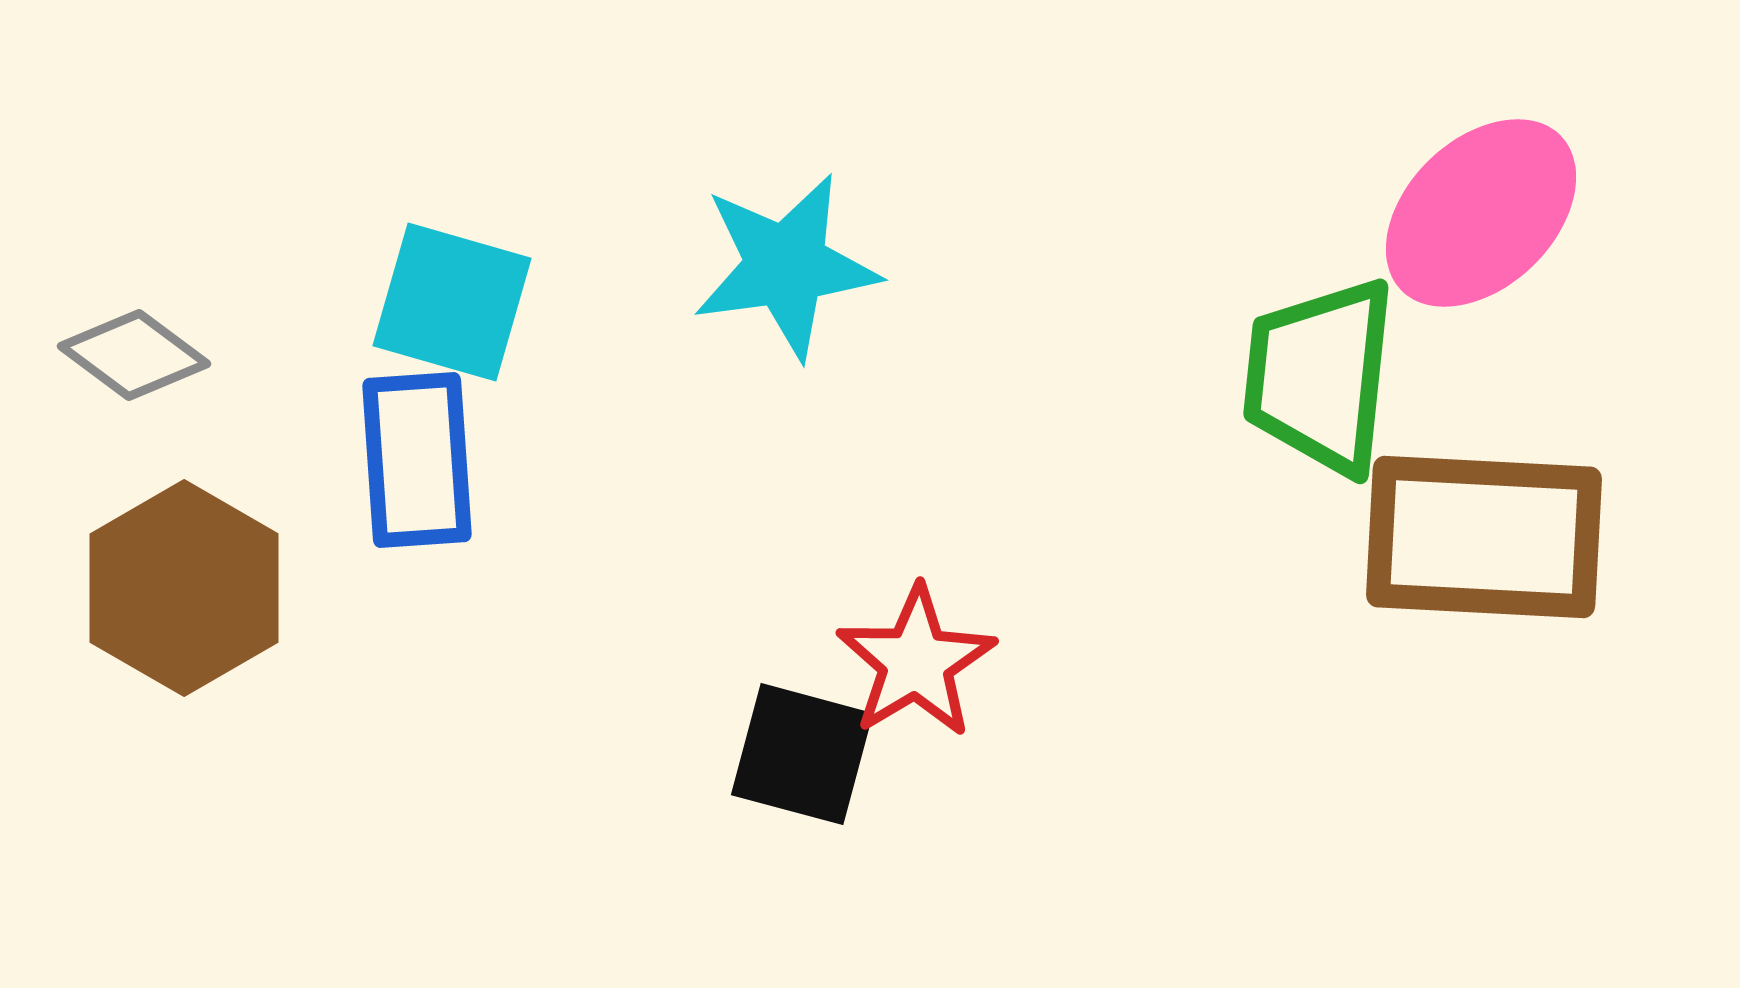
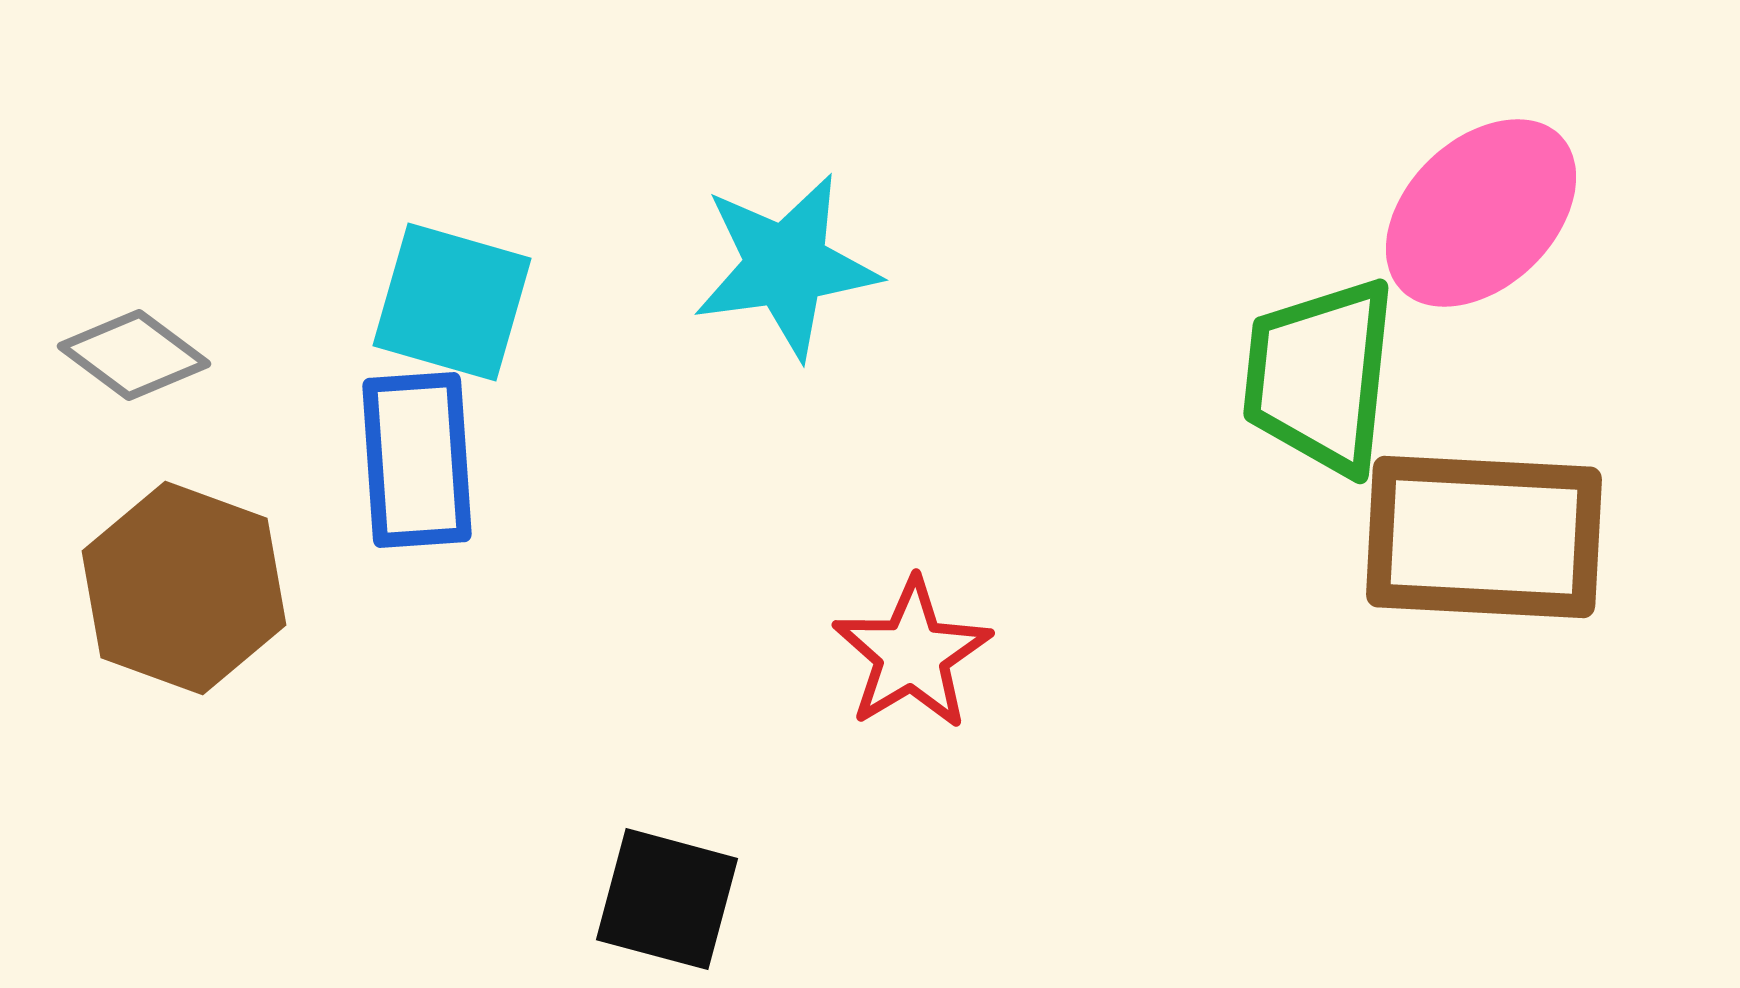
brown hexagon: rotated 10 degrees counterclockwise
red star: moved 4 px left, 8 px up
black square: moved 135 px left, 145 px down
